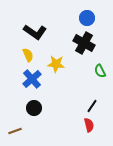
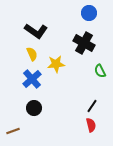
blue circle: moved 2 px right, 5 px up
black L-shape: moved 1 px right, 1 px up
yellow semicircle: moved 4 px right, 1 px up
yellow star: rotated 12 degrees counterclockwise
red semicircle: moved 2 px right
brown line: moved 2 px left
